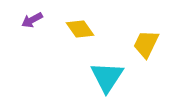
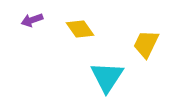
purple arrow: rotated 10 degrees clockwise
